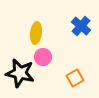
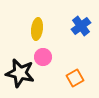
blue cross: rotated 12 degrees clockwise
yellow ellipse: moved 1 px right, 4 px up
